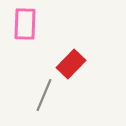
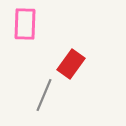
red rectangle: rotated 8 degrees counterclockwise
